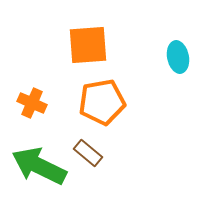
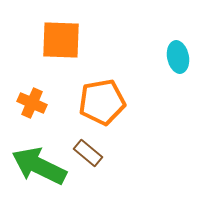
orange square: moved 27 px left, 5 px up; rotated 6 degrees clockwise
